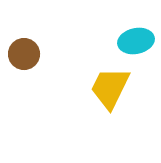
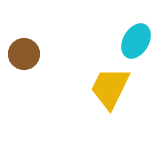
cyan ellipse: rotated 48 degrees counterclockwise
